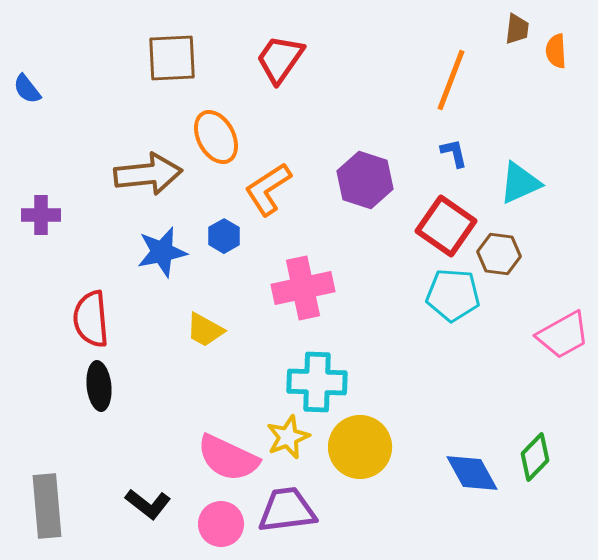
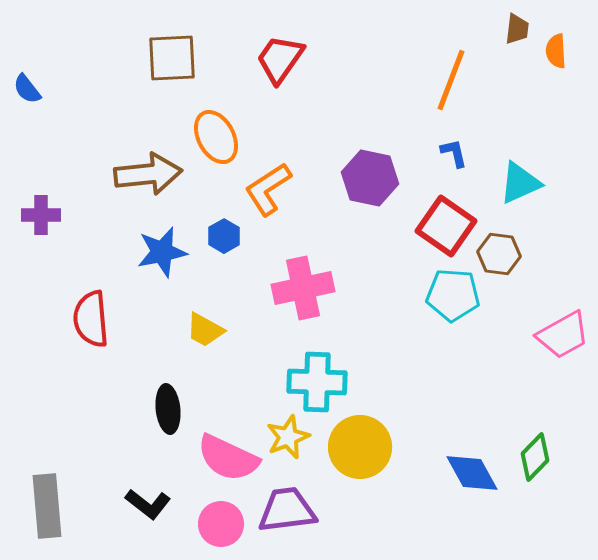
purple hexagon: moved 5 px right, 2 px up; rotated 6 degrees counterclockwise
black ellipse: moved 69 px right, 23 px down
